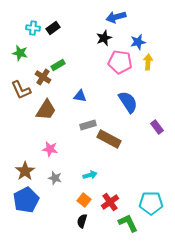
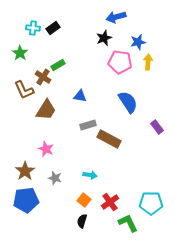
green star: rotated 21 degrees clockwise
brown L-shape: moved 3 px right
pink star: moved 4 px left; rotated 14 degrees clockwise
cyan arrow: rotated 24 degrees clockwise
blue pentagon: rotated 20 degrees clockwise
